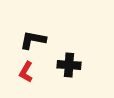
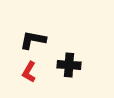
red L-shape: moved 3 px right
